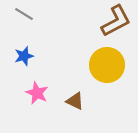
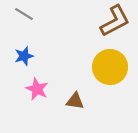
brown L-shape: moved 1 px left
yellow circle: moved 3 px right, 2 px down
pink star: moved 4 px up
brown triangle: rotated 18 degrees counterclockwise
